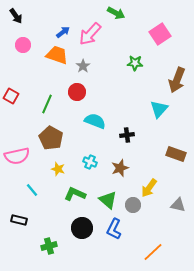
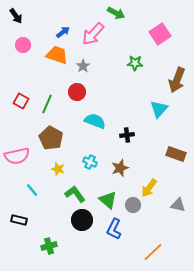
pink arrow: moved 3 px right
red square: moved 10 px right, 5 px down
green L-shape: rotated 30 degrees clockwise
black circle: moved 8 px up
